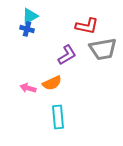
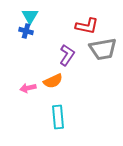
cyan triangle: rotated 30 degrees counterclockwise
blue cross: moved 1 px left, 2 px down
purple L-shape: rotated 25 degrees counterclockwise
orange semicircle: moved 1 px right, 2 px up
pink arrow: rotated 28 degrees counterclockwise
